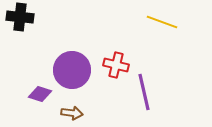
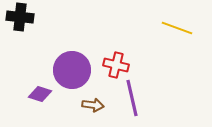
yellow line: moved 15 px right, 6 px down
purple line: moved 12 px left, 6 px down
brown arrow: moved 21 px right, 8 px up
